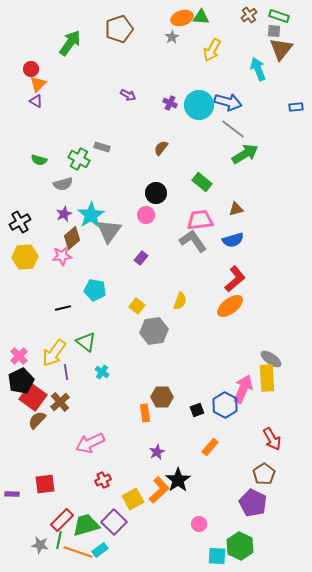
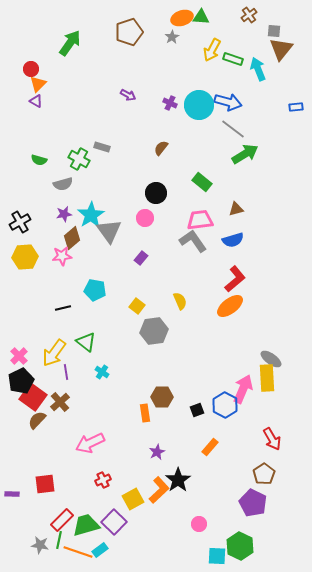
green rectangle at (279, 16): moved 46 px left, 43 px down
brown pentagon at (119, 29): moved 10 px right, 3 px down
purple star at (64, 214): rotated 14 degrees clockwise
pink circle at (146, 215): moved 1 px left, 3 px down
gray triangle at (109, 231): rotated 12 degrees counterclockwise
yellow semicircle at (180, 301): rotated 42 degrees counterclockwise
